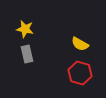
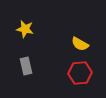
gray rectangle: moved 1 px left, 12 px down
red hexagon: rotated 20 degrees counterclockwise
